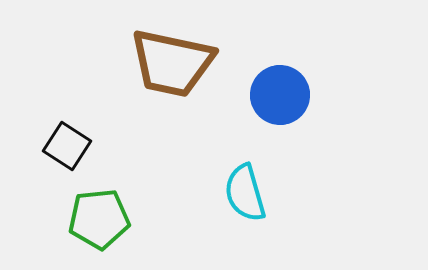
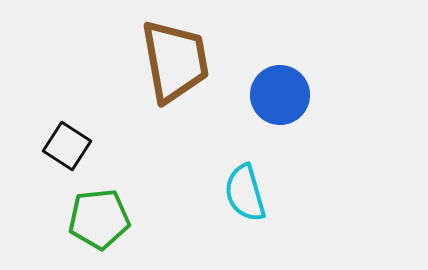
brown trapezoid: moved 3 px right, 2 px up; rotated 112 degrees counterclockwise
